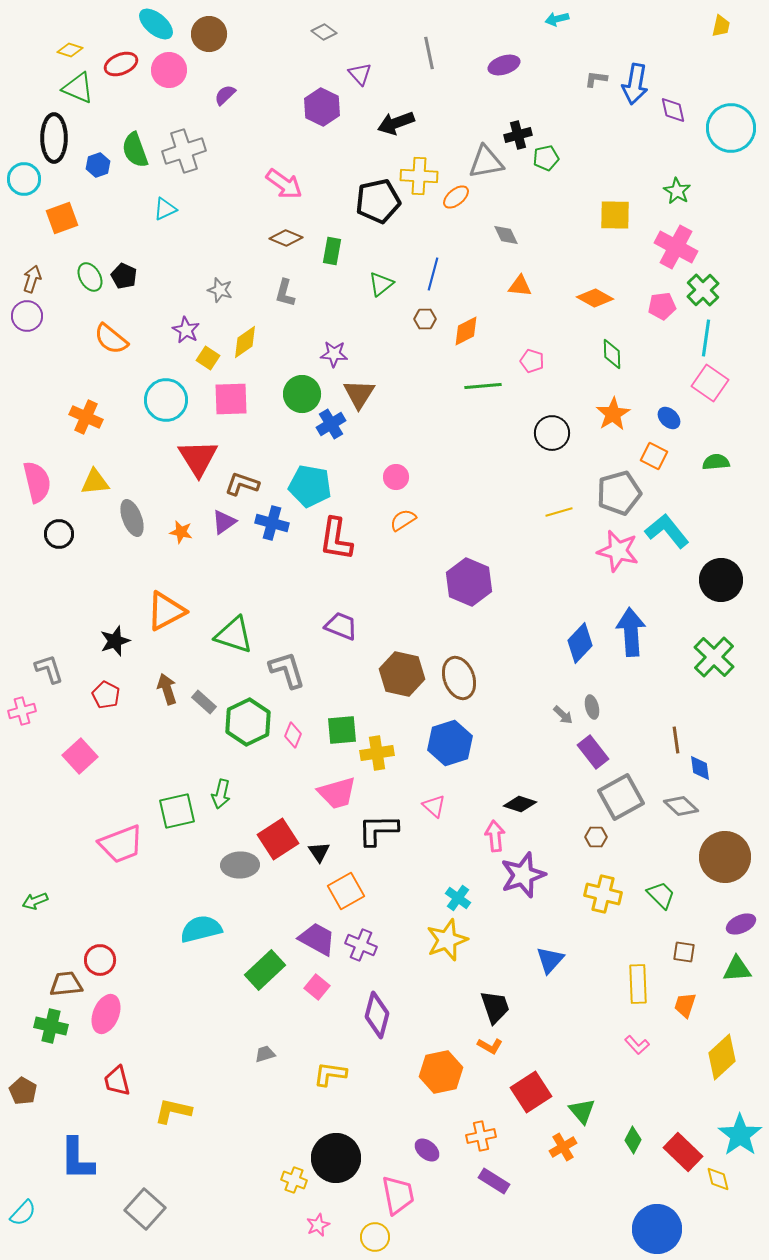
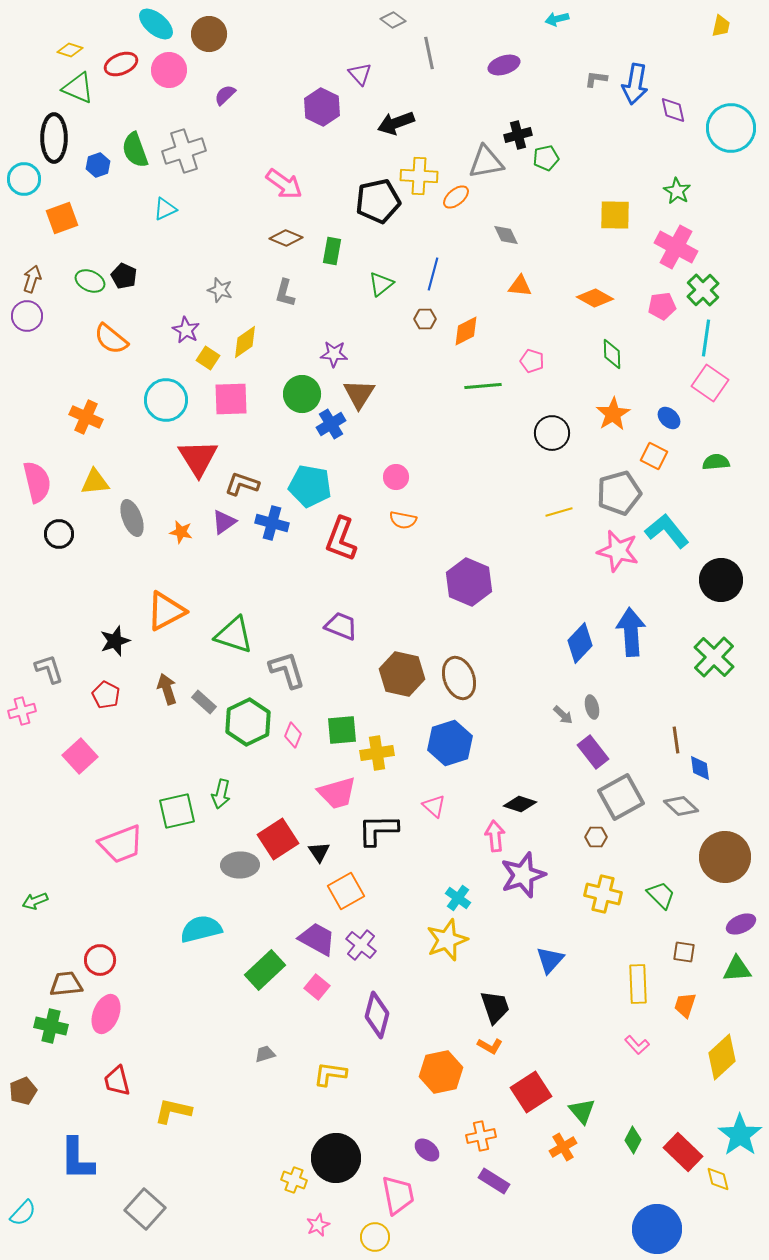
gray diamond at (324, 32): moved 69 px right, 12 px up
green ellipse at (90, 277): moved 4 px down; rotated 36 degrees counterclockwise
orange semicircle at (403, 520): rotated 136 degrees counterclockwise
red L-shape at (336, 539): moved 5 px right; rotated 12 degrees clockwise
purple cross at (361, 945): rotated 16 degrees clockwise
brown pentagon at (23, 1091): rotated 20 degrees clockwise
